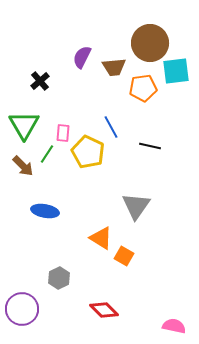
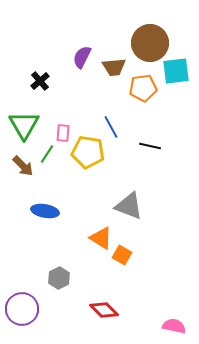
yellow pentagon: rotated 16 degrees counterclockwise
gray triangle: moved 7 px left; rotated 44 degrees counterclockwise
orange square: moved 2 px left, 1 px up
